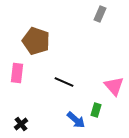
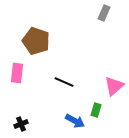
gray rectangle: moved 4 px right, 1 px up
pink triangle: rotated 30 degrees clockwise
blue arrow: moved 1 px left, 1 px down; rotated 12 degrees counterclockwise
black cross: rotated 16 degrees clockwise
